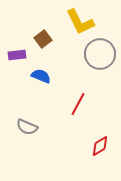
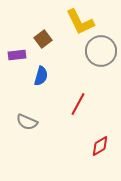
gray circle: moved 1 px right, 3 px up
blue semicircle: rotated 84 degrees clockwise
gray semicircle: moved 5 px up
